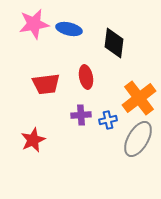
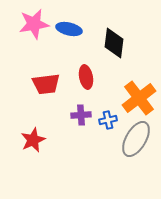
gray ellipse: moved 2 px left
